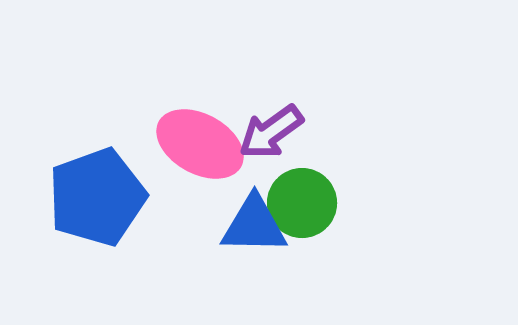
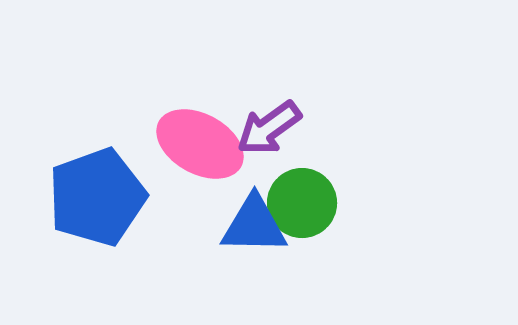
purple arrow: moved 2 px left, 4 px up
